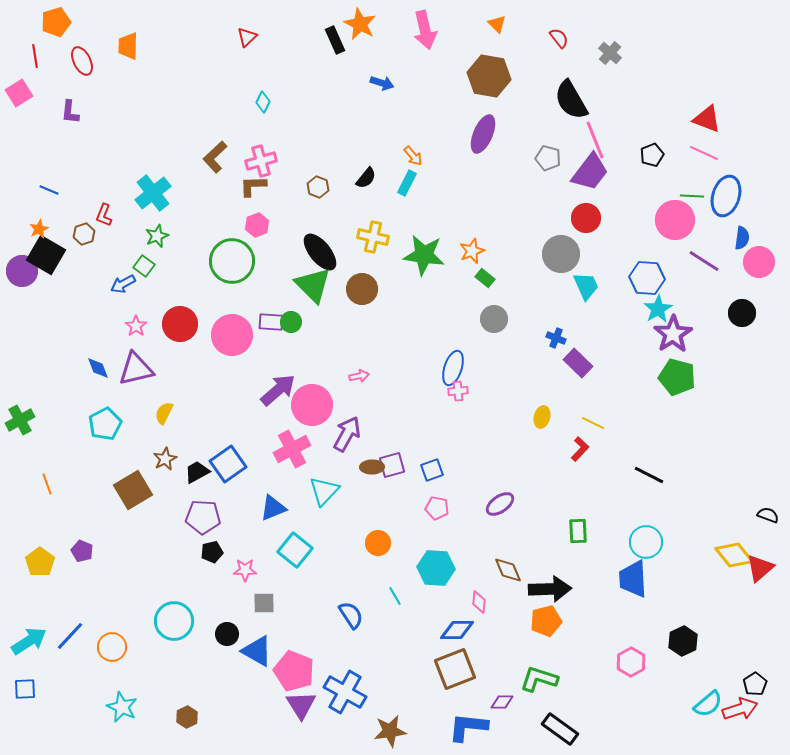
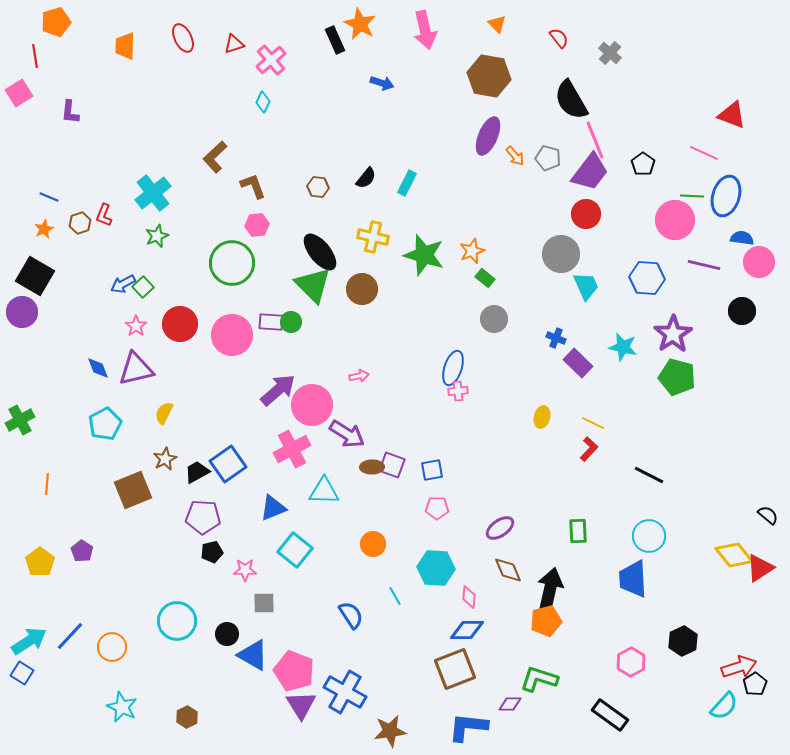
red triangle at (247, 37): moved 13 px left, 7 px down; rotated 25 degrees clockwise
orange trapezoid at (128, 46): moved 3 px left
red ellipse at (82, 61): moved 101 px right, 23 px up
red triangle at (707, 119): moved 25 px right, 4 px up
purple ellipse at (483, 134): moved 5 px right, 2 px down
black pentagon at (652, 155): moved 9 px left, 9 px down; rotated 15 degrees counterclockwise
orange arrow at (413, 156): moved 102 px right
pink cross at (261, 161): moved 10 px right, 101 px up; rotated 24 degrees counterclockwise
brown L-shape at (253, 186): rotated 72 degrees clockwise
brown hexagon at (318, 187): rotated 15 degrees counterclockwise
blue line at (49, 190): moved 7 px down
red circle at (586, 218): moved 4 px up
pink hexagon at (257, 225): rotated 15 degrees clockwise
orange star at (39, 229): moved 5 px right
brown hexagon at (84, 234): moved 4 px left, 11 px up
blue semicircle at (742, 238): rotated 90 degrees counterclockwise
black square at (46, 255): moved 11 px left, 21 px down
green star at (424, 255): rotated 9 degrees clockwise
green circle at (232, 261): moved 2 px down
purple line at (704, 261): moved 4 px down; rotated 20 degrees counterclockwise
green square at (144, 266): moved 1 px left, 21 px down; rotated 10 degrees clockwise
purple circle at (22, 271): moved 41 px down
cyan star at (658, 309): moved 35 px left, 38 px down; rotated 28 degrees counterclockwise
black circle at (742, 313): moved 2 px up
purple arrow at (347, 434): rotated 93 degrees clockwise
red L-shape at (580, 449): moved 9 px right
purple square at (392, 465): rotated 36 degrees clockwise
blue square at (432, 470): rotated 10 degrees clockwise
orange line at (47, 484): rotated 25 degrees clockwise
brown square at (133, 490): rotated 9 degrees clockwise
cyan triangle at (324, 491): rotated 48 degrees clockwise
purple ellipse at (500, 504): moved 24 px down
pink pentagon at (437, 508): rotated 10 degrees counterclockwise
black semicircle at (768, 515): rotated 20 degrees clockwise
cyan circle at (646, 542): moved 3 px right, 6 px up
orange circle at (378, 543): moved 5 px left, 1 px down
purple pentagon at (82, 551): rotated 10 degrees clockwise
red triangle at (760, 568): rotated 8 degrees clockwise
black arrow at (550, 589): rotated 75 degrees counterclockwise
pink diamond at (479, 602): moved 10 px left, 5 px up
cyan circle at (174, 621): moved 3 px right
blue diamond at (457, 630): moved 10 px right
blue triangle at (257, 651): moved 4 px left, 4 px down
blue square at (25, 689): moved 3 px left, 16 px up; rotated 35 degrees clockwise
purple diamond at (502, 702): moved 8 px right, 2 px down
cyan semicircle at (708, 704): moved 16 px right, 2 px down; rotated 8 degrees counterclockwise
red arrow at (740, 709): moved 1 px left, 42 px up
black rectangle at (560, 729): moved 50 px right, 14 px up
